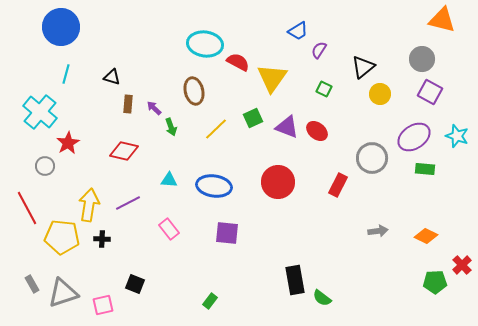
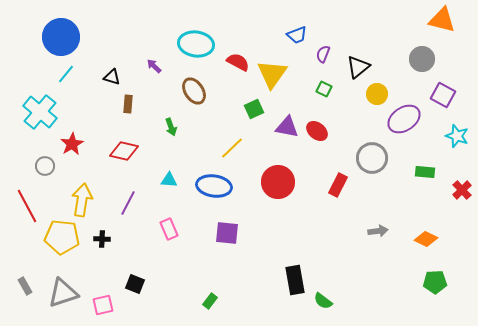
blue circle at (61, 27): moved 10 px down
blue trapezoid at (298, 31): moved 1 px left, 4 px down; rotated 10 degrees clockwise
cyan ellipse at (205, 44): moved 9 px left
purple semicircle at (319, 50): moved 4 px right, 4 px down; rotated 12 degrees counterclockwise
black triangle at (363, 67): moved 5 px left
cyan line at (66, 74): rotated 24 degrees clockwise
yellow triangle at (272, 78): moved 4 px up
brown ellipse at (194, 91): rotated 20 degrees counterclockwise
purple square at (430, 92): moved 13 px right, 3 px down
yellow circle at (380, 94): moved 3 px left
purple arrow at (154, 108): moved 42 px up
green square at (253, 118): moved 1 px right, 9 px up
purple triangle at (287, 127): rotated 10 degrees counterclockwise
yellow line at (216, 129): moved 16 px right, 19 px down
purple ellipse at (414, 137): moved 10 px left, 18 px up
red star at (68, 143): moved 4 px right, 1 px down
green rectangle at (425, 169): moved 3 px down
purple line at (128, 203): rotated 35 degrees counterclockwise
yellow arrow at (89, 205): moved 7 px left, 5 px up
red line at (27, 208): moved 2 px up
pink rectangle at (169, 229): rotated 15 degrees clockwise
orange diamond at (426, 236): moved 3 px down
red cross at (462, 265): moved 75 px up
gray rectangle at (32, 284): moved 7 px left, 2 px down
green semicircle at (322, 298): moved 1 px right, 3 px down
